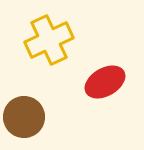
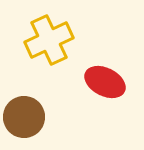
red ellipse: rotated 57 degrees clockwise
